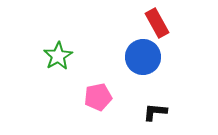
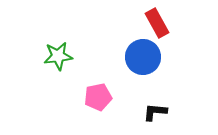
green star: rotated 24 degrees clockwise
